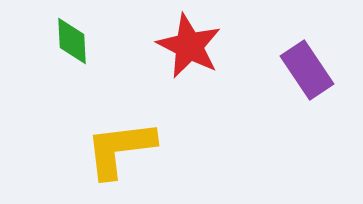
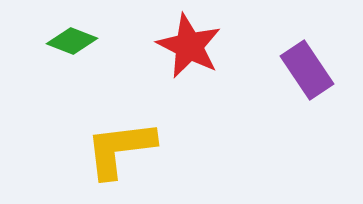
green diamond: rotated 66 degrees counterclockwise
